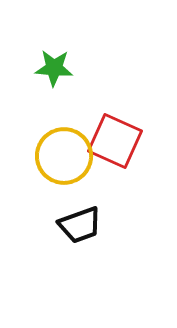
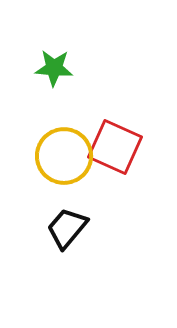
red square: moved 6 px down
black trapezoid: moved 13 px left, 3 px down; rotated 150 degrees clockwise
